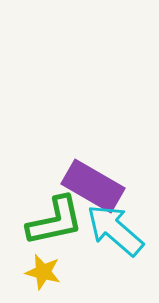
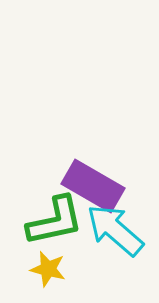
yellow star: moved 5 px right, 3 px up
